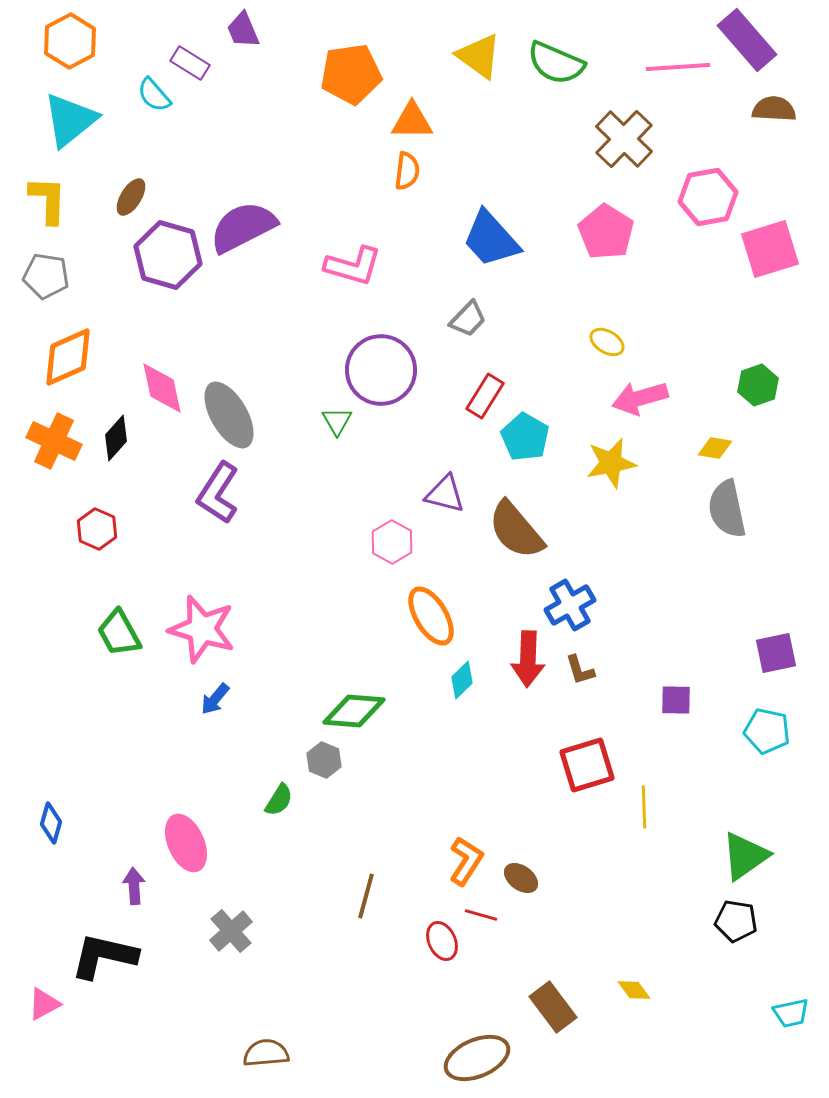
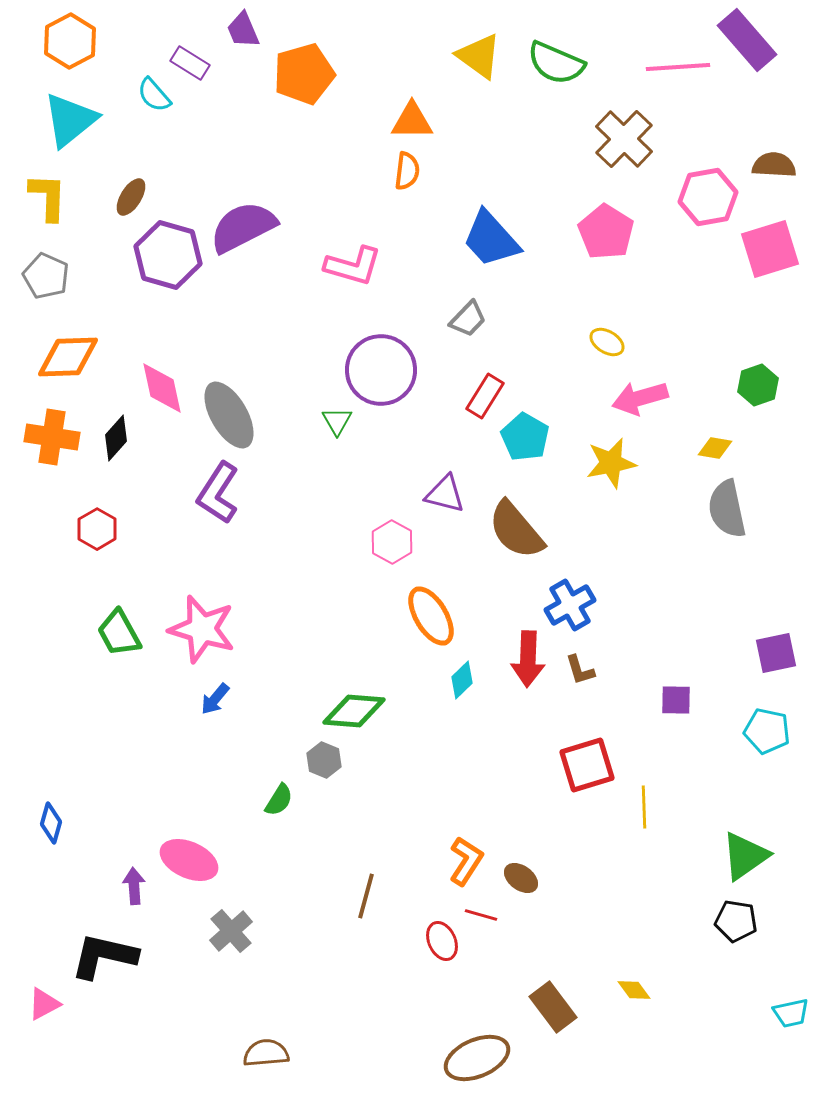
orange pentagon at (351, 74): moved 47 px left; rotated 8 degrees counterclockwise
brown semicircle at (774, 109): moved 56 px down
yellow L-shape at (48, 200): moved 3 px up
gray pentagon at (46, 276): rotated 15 degrees clockwise
orange diamond at (68, 357): rotated 22 degrees clockwise
orange cross at (54, 441): moved 2 px left, 4 px up; rotated 16 degrees counterclockwise
red hexagon at (97, 529): rotated 6 degrees clockwise
pink ellipse at (186, 843): moved 3 px right, 17 px down; rotated 42 degrees counterclockwise
